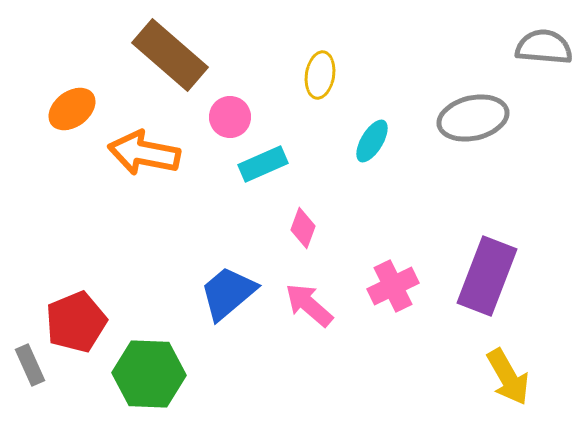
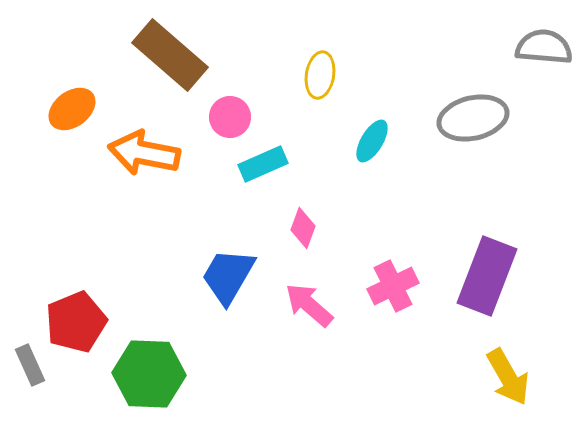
blue trapezoid: moved 17 px up; rotated 20 degrees counterclockwise
